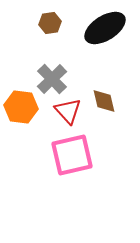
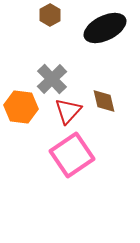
brown hexagon: moved 8 px up; rotated 20 degrees counterclockwise
black ellipse: rotated 6 degrees clockwise
red triangle: rotated 24 degrees clockwise
pink square: rotated 21 degrees counterclockwise
